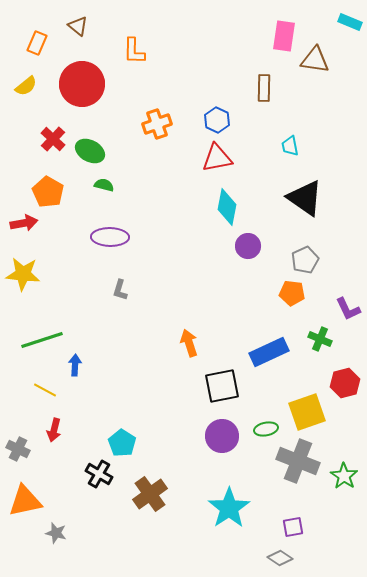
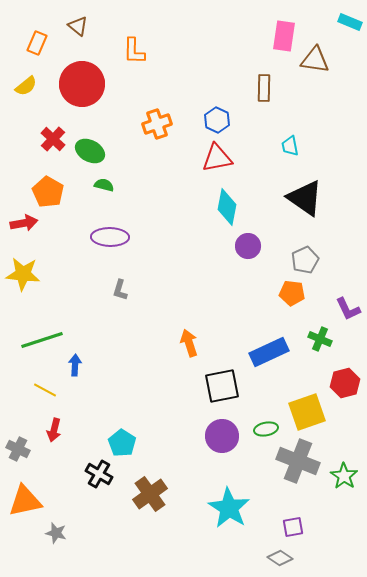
cyan star at (229, 508): rotated 6 degrees counterclockwise
